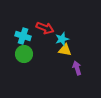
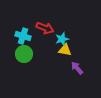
purple arrow: rotated 24 degrees counterclockwise
